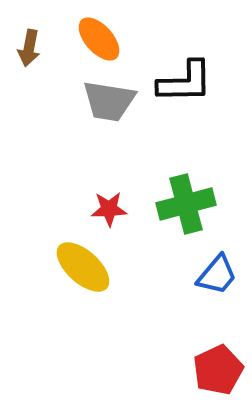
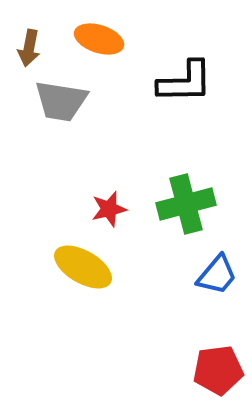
orange ellipse: rotated 30 degrees counterclockwise
gray trapezoid: moved 48 px left
red star: rotated 12 degrees counterclockwise
yellow ellipse: rotated 12 degrees counterclockwise
red pentagon: rotated 18 degrees clockwise
